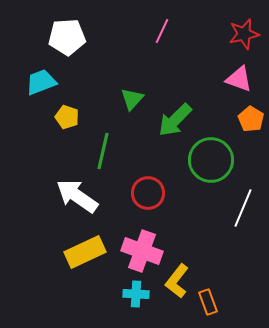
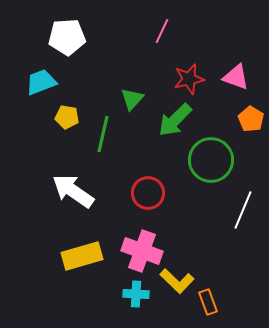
red star: moved 55 px left, 45 px down
pink triangle: moved 3 px left, 2 px up
yellow pentagon: rotated 10 degrees counterclockwise
green line: moved 17 px up
white arrow: moved 4 px left, 5 px up
white line: moved 2 px down
yellow rectangle: moved 3 px left, 4 px down; rotated 9 degrees clockwise
yellow L-shape: rotated 84 degrees counterclockwise
